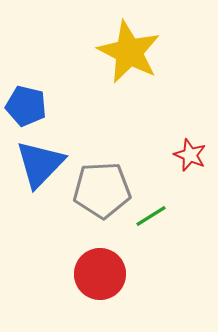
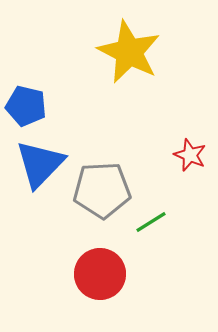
green line: moved 6 px down
